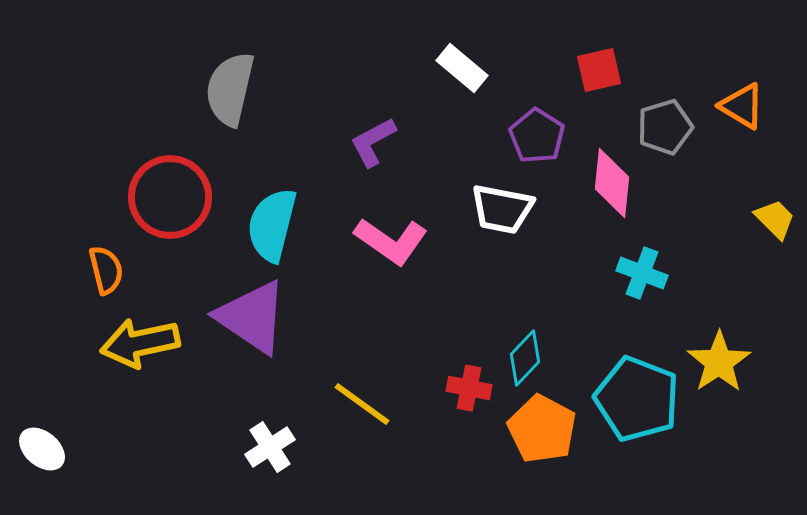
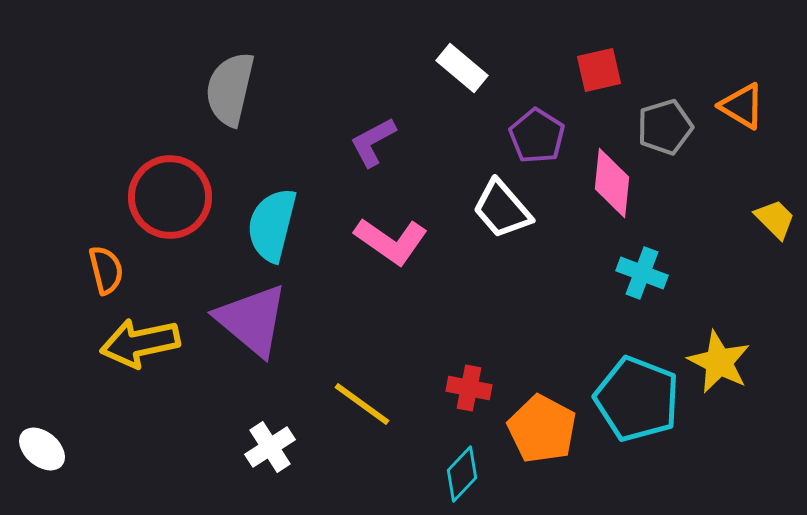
white trapezoid: rotated 38 degrees clockwise
purple triangle: moved 3 px down; rotated 6 degrees clockwise
cyan diamond: moved 63 px left, 116 px down
yellow star: rotated 12 degrees counterclockwise
